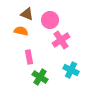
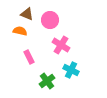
orange semicircle: moved 1 px left
pink cross: moved 5 px down; rotated 24 degrees counterclockwise
pink rectangle: rotated 16 degrees counterclockwise
green cross: moved 7 px right, 4 px down; rotated 21 degrees clockwise
